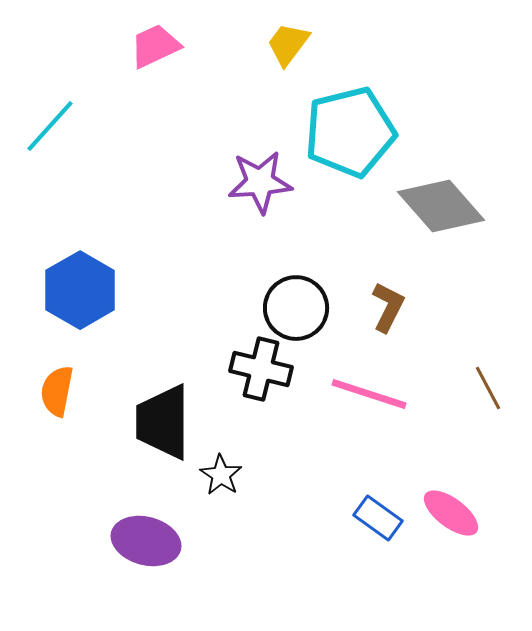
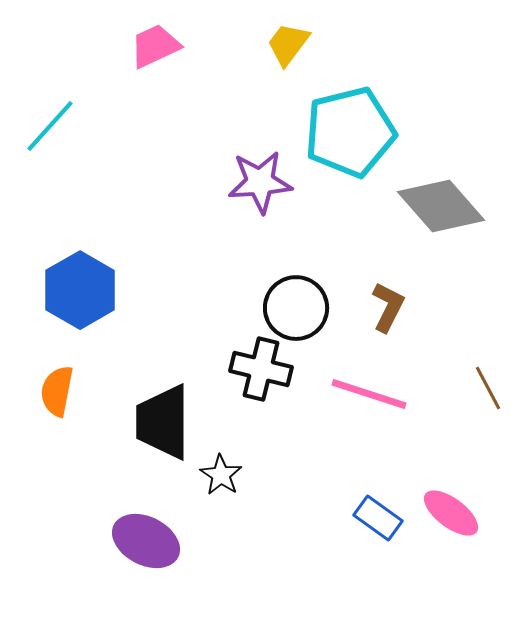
purple ellipse: rotated 12 degrees clockwise
